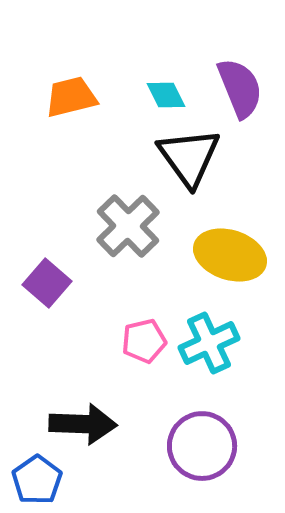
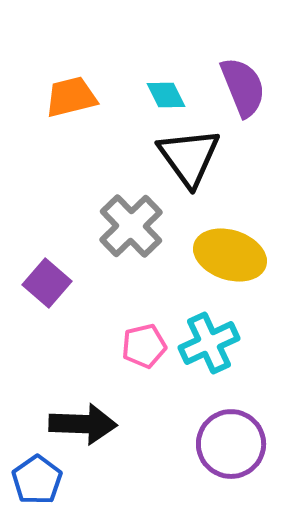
purple semicircle: moved 3 px right, 1 px up
gray cross: moved 3 px right
pink pentagon: moved 5 px down
purple circle: moved 29 px right, 2 px up
